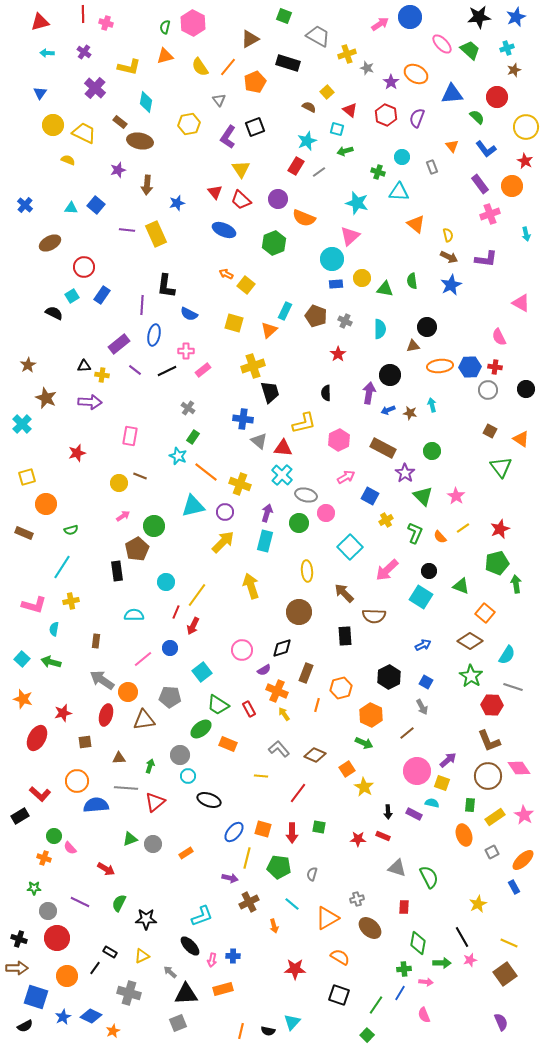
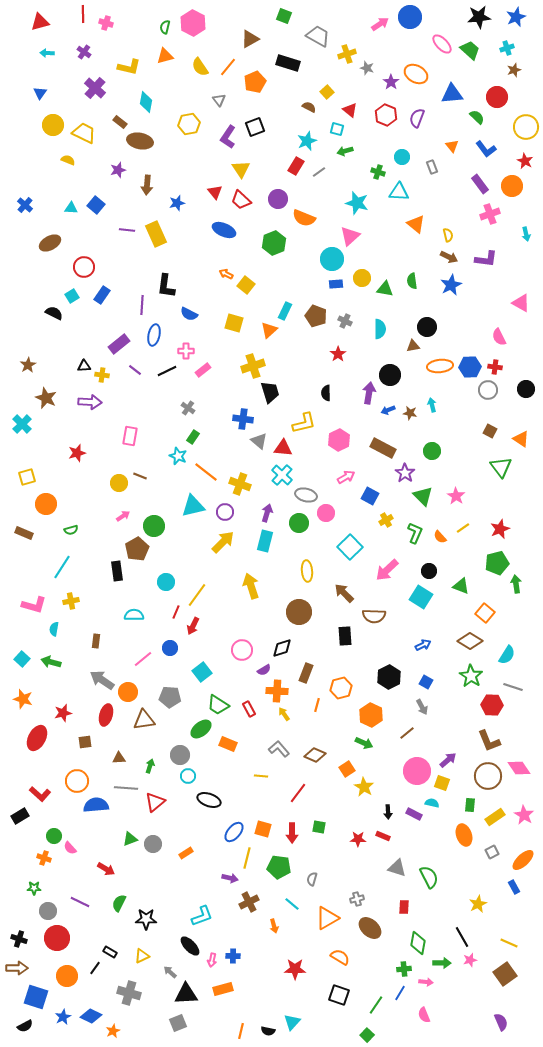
orange cross at (277, 691): rotated 20 degrees counterclockwise
gray semicircle at (312, 874): moved 5 px down
